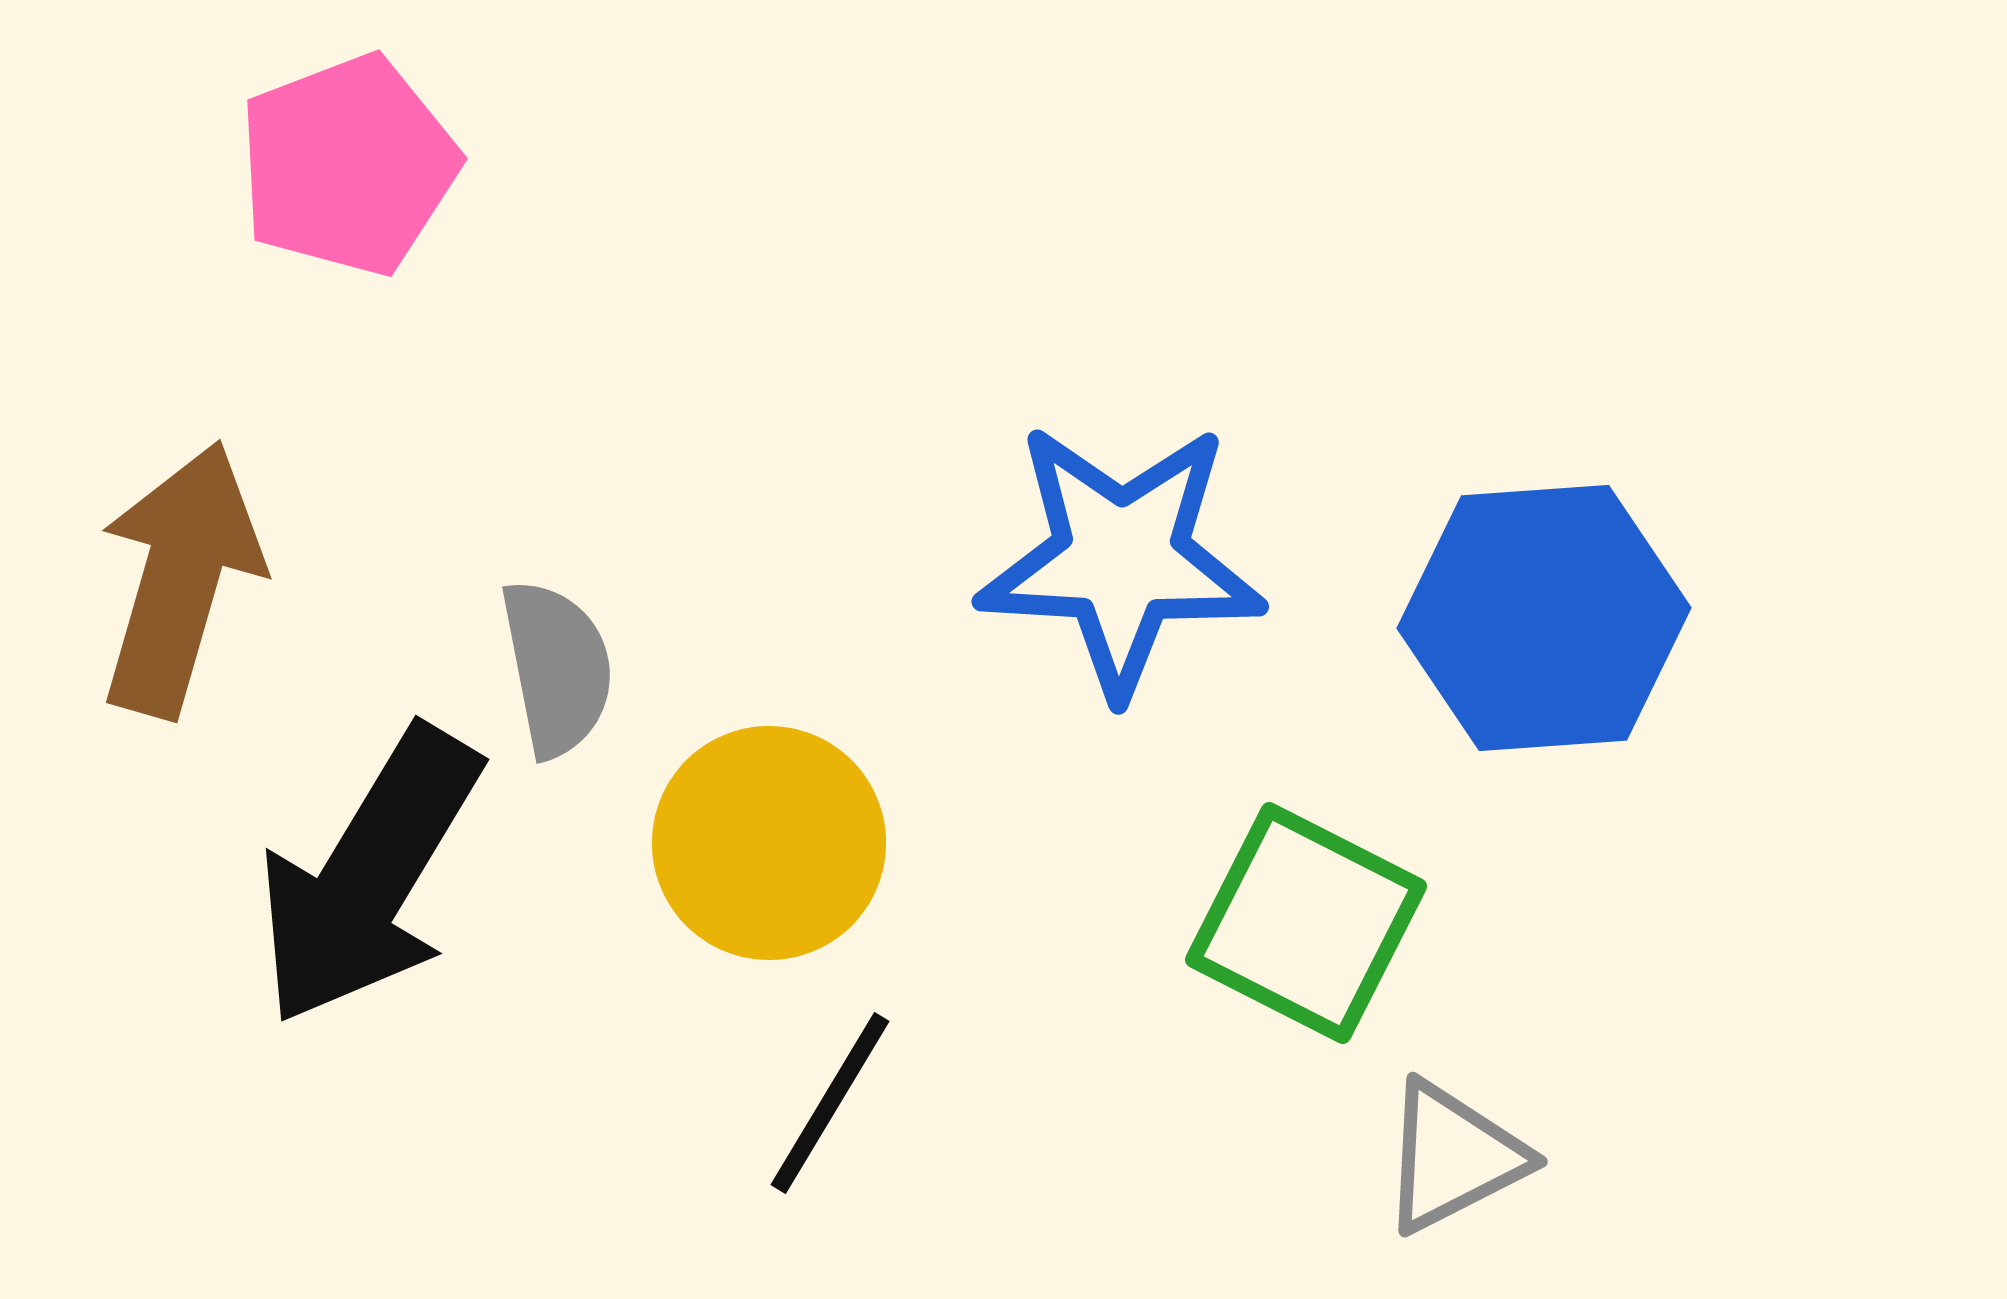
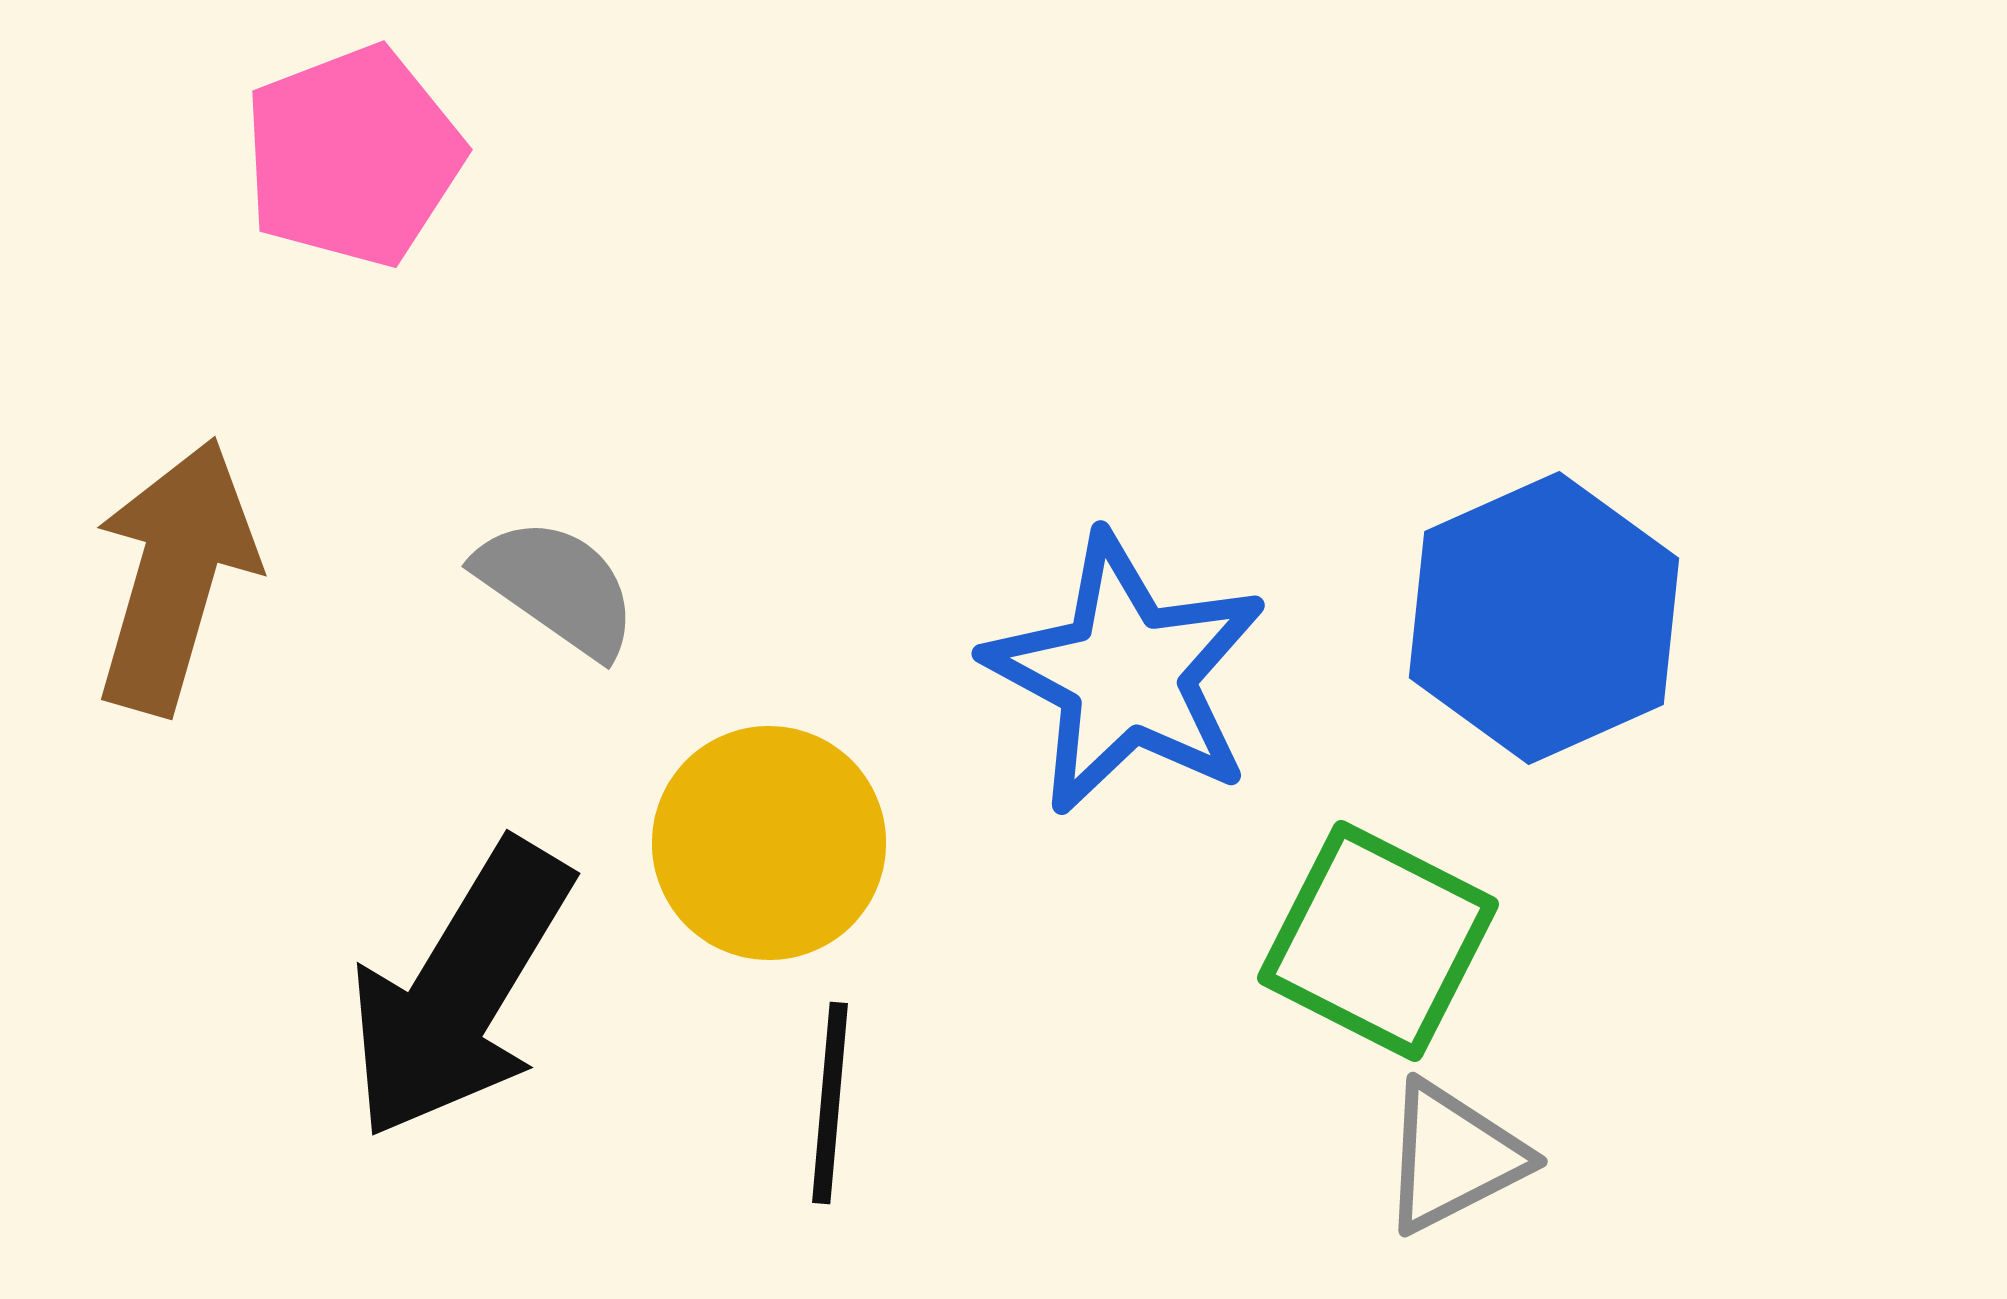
pink pentagon: moved 5 px right, 9 px up
blue star: moved 5 px right, 115 px down; rotated 25 degrees clockwise
brown arrow: moved 5 px left, 3 px up
blue hexagon: rotated 20 degrees counterclockwise
gray semicircle: moved 81 px up; rotated 44 degrees counterclockwise
black arrow: moved 91 px right, 114 px down
green square: moved 72 px right, 18 px down
black line: rotated 26 degrees counterclockwise
